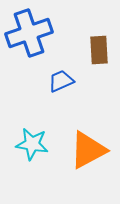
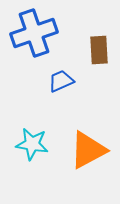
blue cross: moved 5 px right
